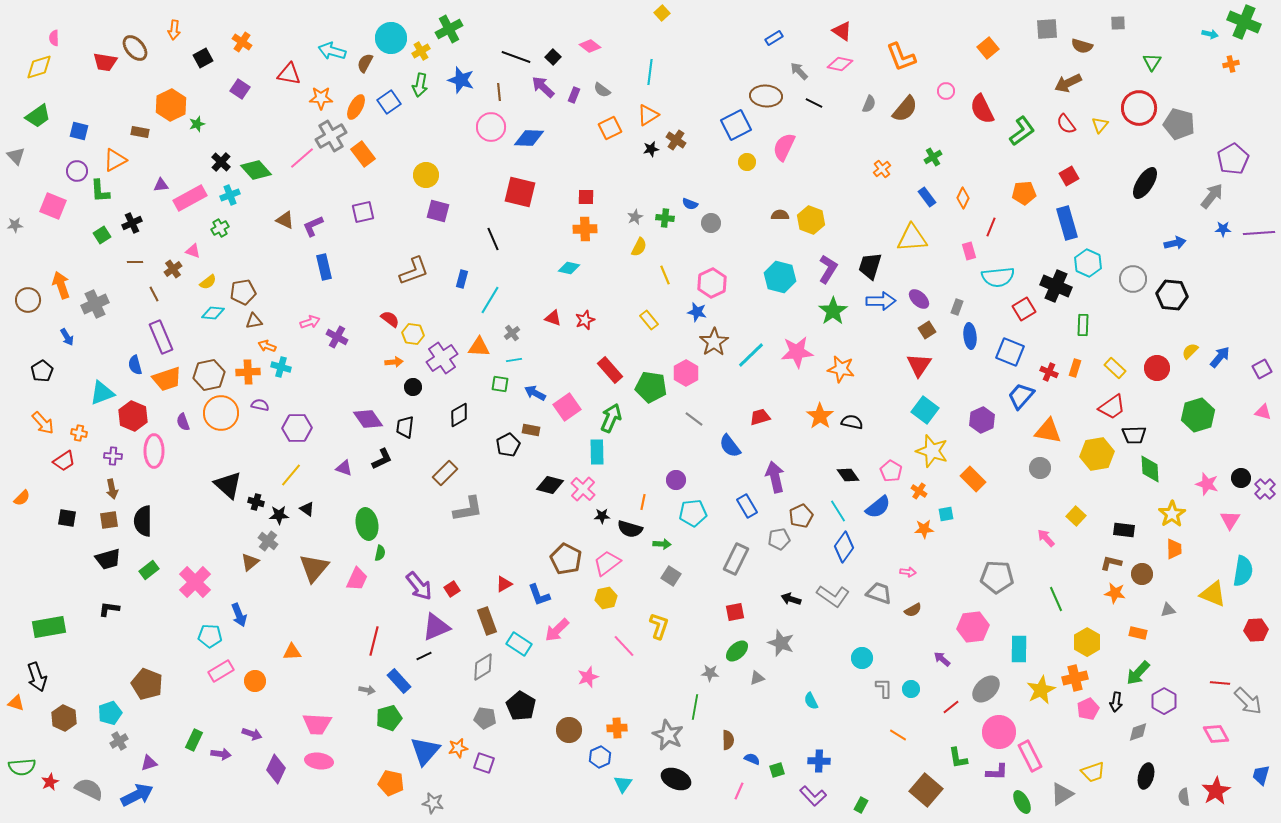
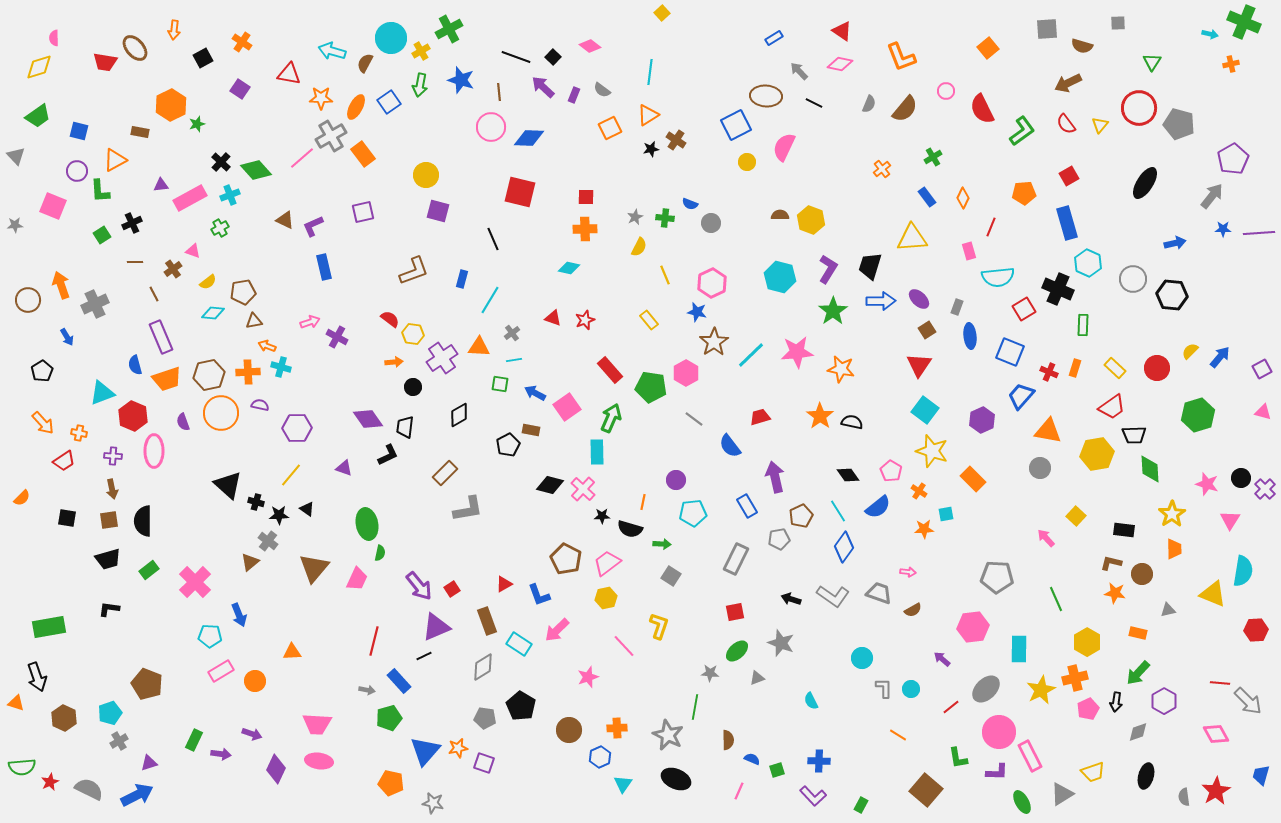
black cross at (1056, 286): moved 2 px right, 3 px down
black L-shape at (382, 459): moved 6 px right, 4 px up
